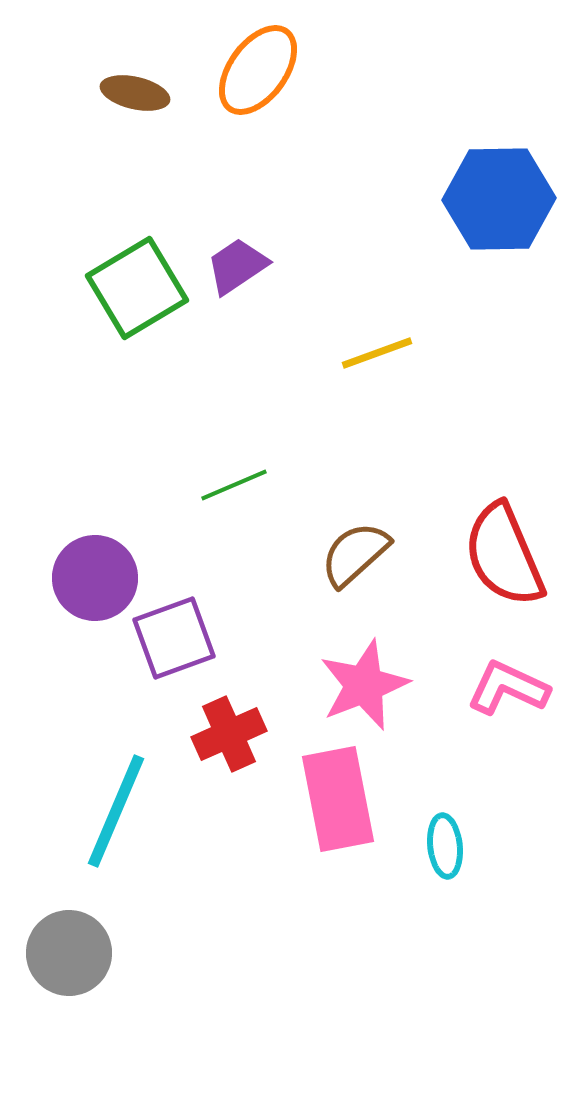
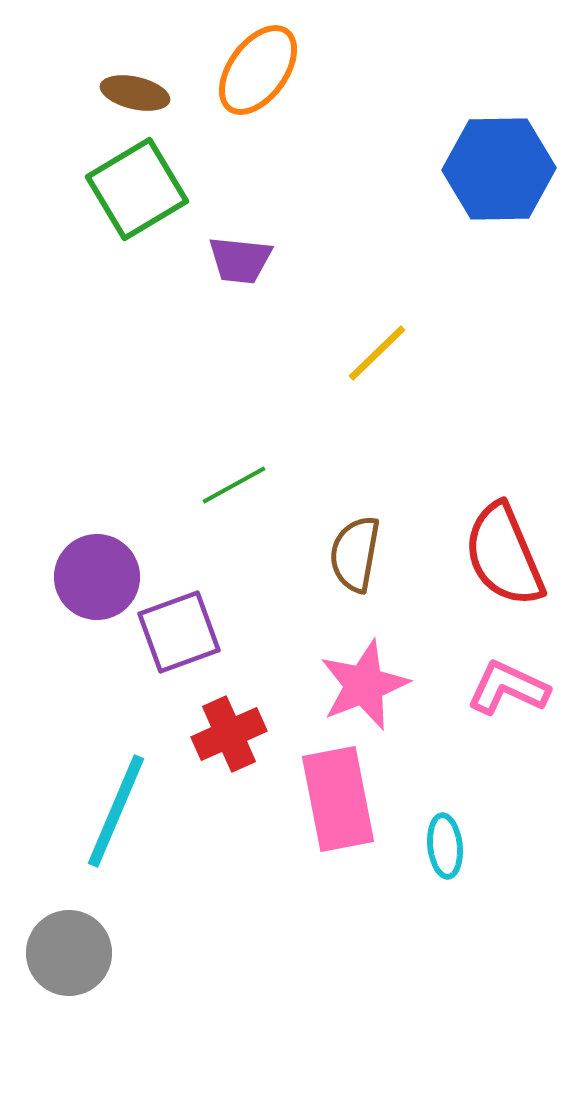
blue hexagon: moved 30 px up
purple trapezoid: moved 3 px right, 6 px up; rotated 140 degrees counterclockwise
green square: moved 99 px up
yellow line: rotated 24 degrees counterclockwise
green line: rotated 6 degrees counterclockwise
brown semicircle: rotated 38 degrees counterclockwise
purple circle: moved 2 px right, 1 px up
purple square: moved 5 px right, 6 px up
